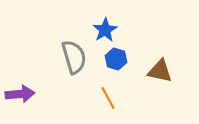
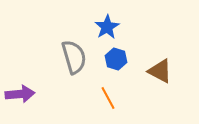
blue star: moved 2 px right, 3 px up
brown triangle: rotated 16 degrees clockwise
